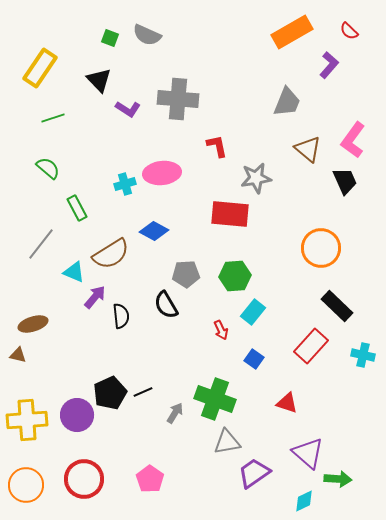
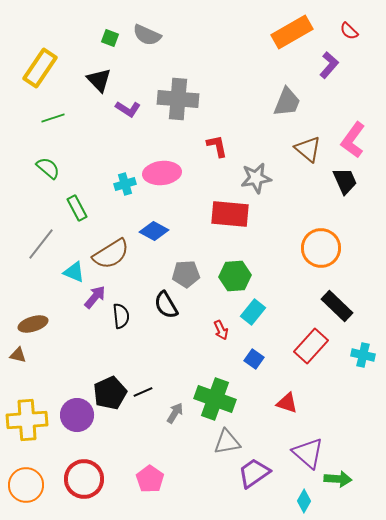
cyan diamond at (304, 501): rotated 35 degrees counterclockwise
